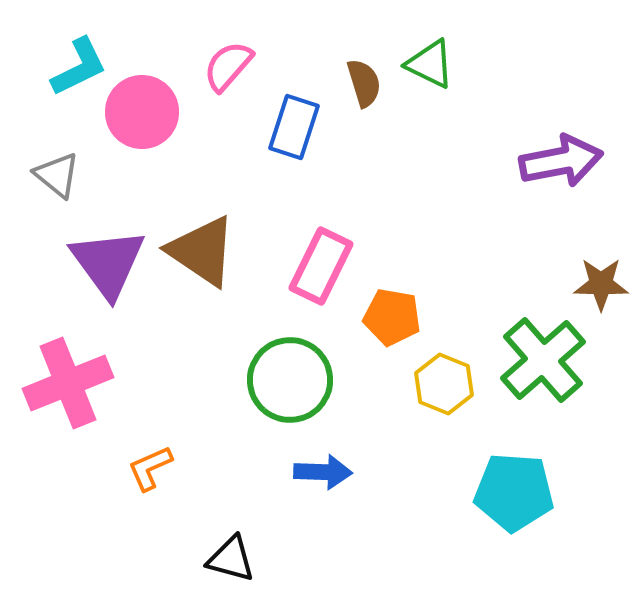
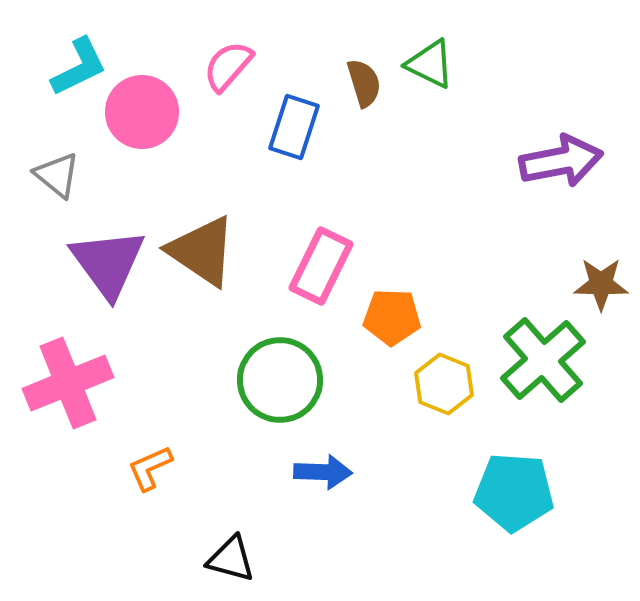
orange pentagon: rotated 8 degrees counterclockwise
green circle: moved 10 px left
